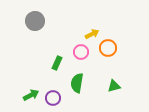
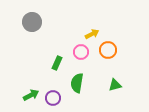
gray circle: moved 3 px left, 1 px down
orange circle: moved 2 px down
green triangle: moved 1 px right, 1 px up
